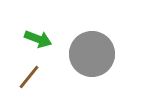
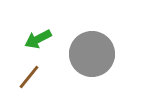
green arrow: rotated 132 degrees clockwise
